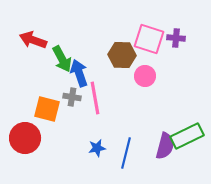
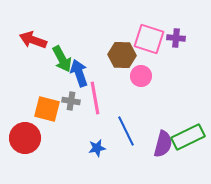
pink circle: moved 4 px left
gray cross: moved 1 px left, 4 px down
green rectangle: moved 1 px right, 1 px down
purple semicircle: moved 2 px left, 2 px up
blue line: moved 22 px up; rotated 40 degrees counterclockwise
